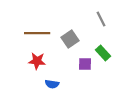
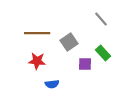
gray line: rotated 14 degrees counterclockwise
gray square: moved 1 px left, 3 px down
blue semicircle: rotated 16 degrees counterclockwise
